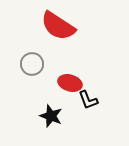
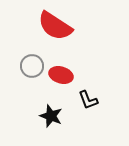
red semicircle: moved 3 px left
gray circle: moved 2 px down
red ellipse: moved 9 px left, 8 px up
